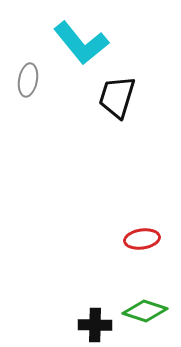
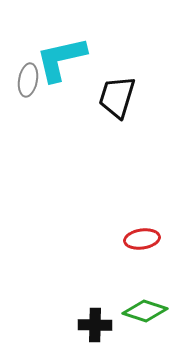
cyan L-shape: moved 20 px left, 16 px down; rotated 116 degrees clockwise
